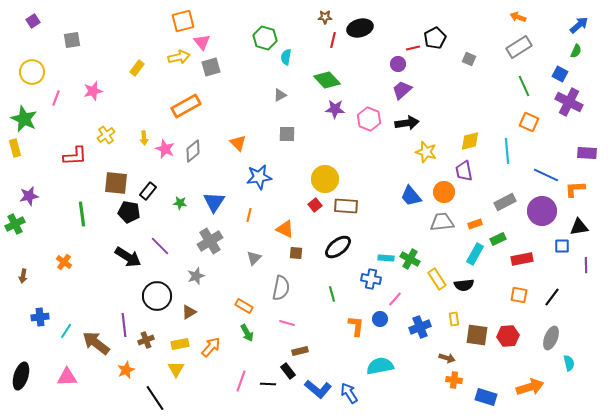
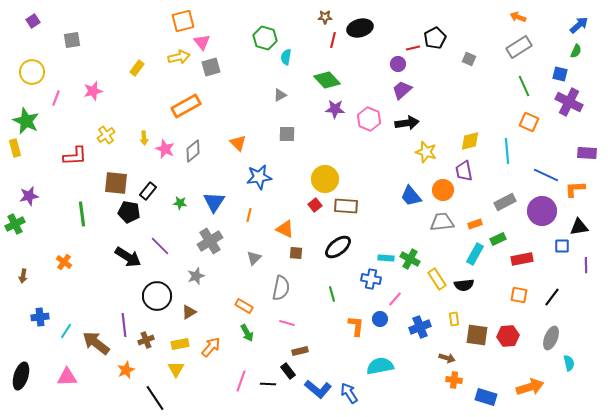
blue square at (560, 74): rotated 14 degrees counterclockwise
green star at (24, 119): moved 2 px right, 2 px down
orange circle at (444, 192): moved 1 px left, 2 px up
